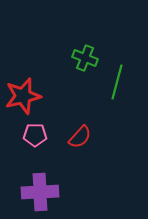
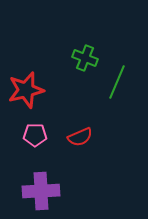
green line: rotated 8 degrees clockwise
red star: moved 3 px right, 6 px up
red semicircle: rotated 25 degrees clockwise
purple cross: moved 1 px right, 1 px up
